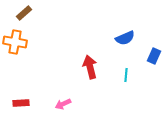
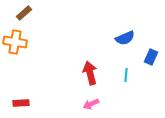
blue rectangle: moved 3 px left, 1 px down
red arrow: moved 6 px down
pink arrow: moved 28 px right
